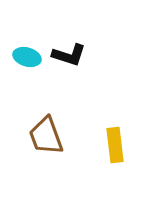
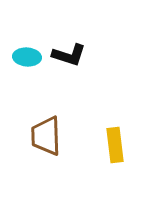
cyan ellipse: rotated 12 degrees counterclockwise
brown trapezoid: rotated 18 degrees clockwise
